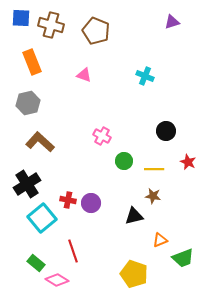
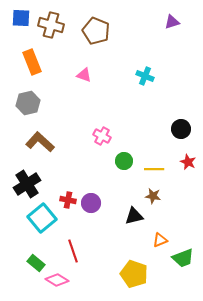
black circle: moved 15 px right, 2 px up
